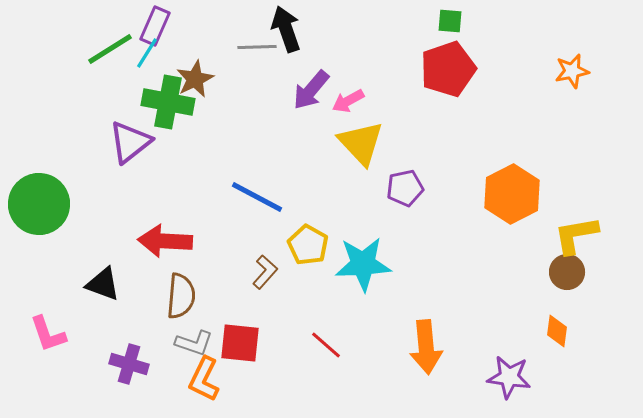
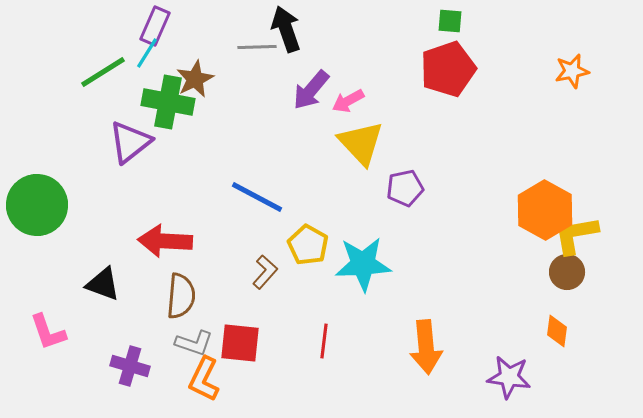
green line: moved 7 px left, 23 px down
orange hexagon: moved 33 px right, 16 px down; rotated 4 degrees counterclockwise
green circle: moved 2 px left, 1 px down
pink L-shape: moved 2 px up
red line: moved 2 px left, 4 px up; rotated 56 degrees clockwise
purple cross: moved 1 px right, 2 px down
